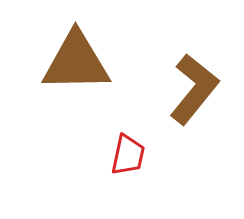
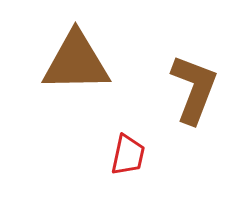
brown L-shape: rotated 18 degrees counterclockwise
